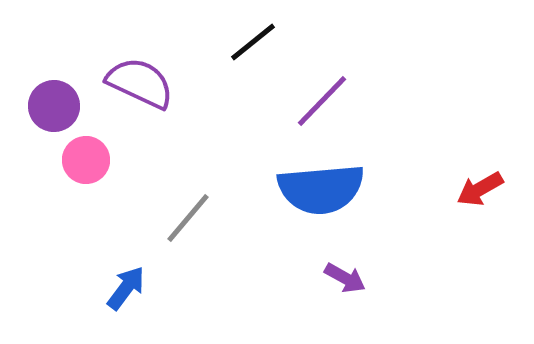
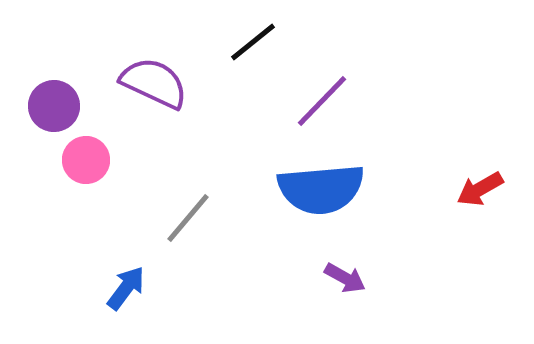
purple semicircle: moved 14 px right
